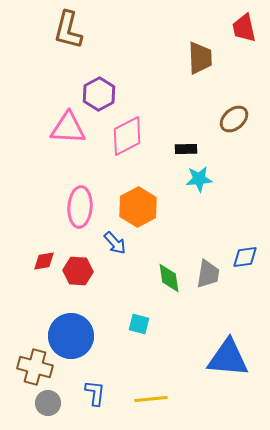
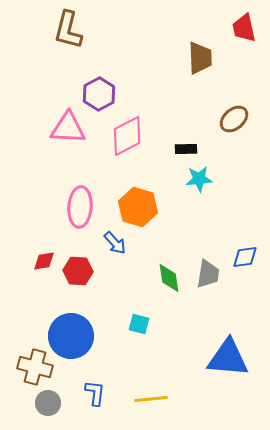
orange hexagon: rotated 15 degrees counterclockwise
